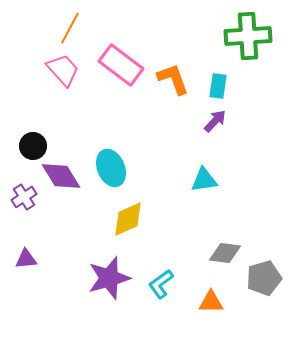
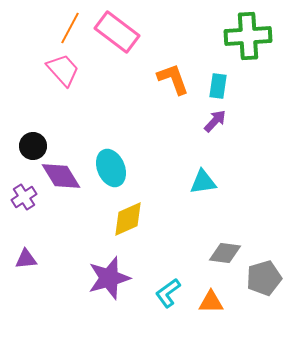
pink rectangle: moved 4 px left, 33 px up
cyan triangle: moved 1 px left, 2 px down
cyan L-shape: moved 7 px right, 9 px down
